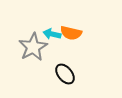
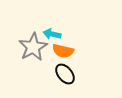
orange semicircle: moved 8 px left, 18 px down
